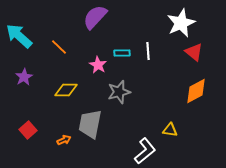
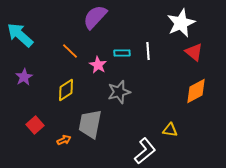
cyan arrow: moved 1 px right, 1 px up
orange line: moved 11 px right, 4 px down
yellow diamond: rotated 35 degrees counterclockwise
red square: moved 7 px right, 5 px up
